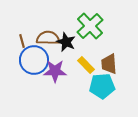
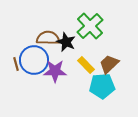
brown line: moved 6 px left, 23 px down
brown trapezoid: rotated 50 degrees clockwise
